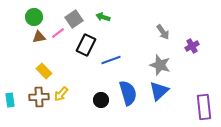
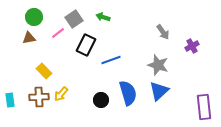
brown triangle: moved 10 px left, 1 px down
gray star: moved 2 px left
